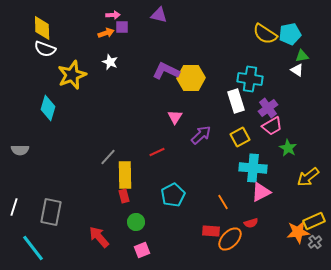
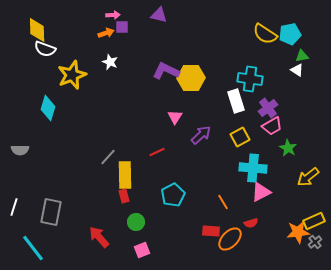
yellow diamond at (42, 28): moved 5 px left, 2 px down
